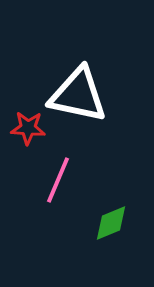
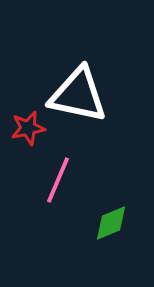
red star: rotated 16 degrees counterclockwise
